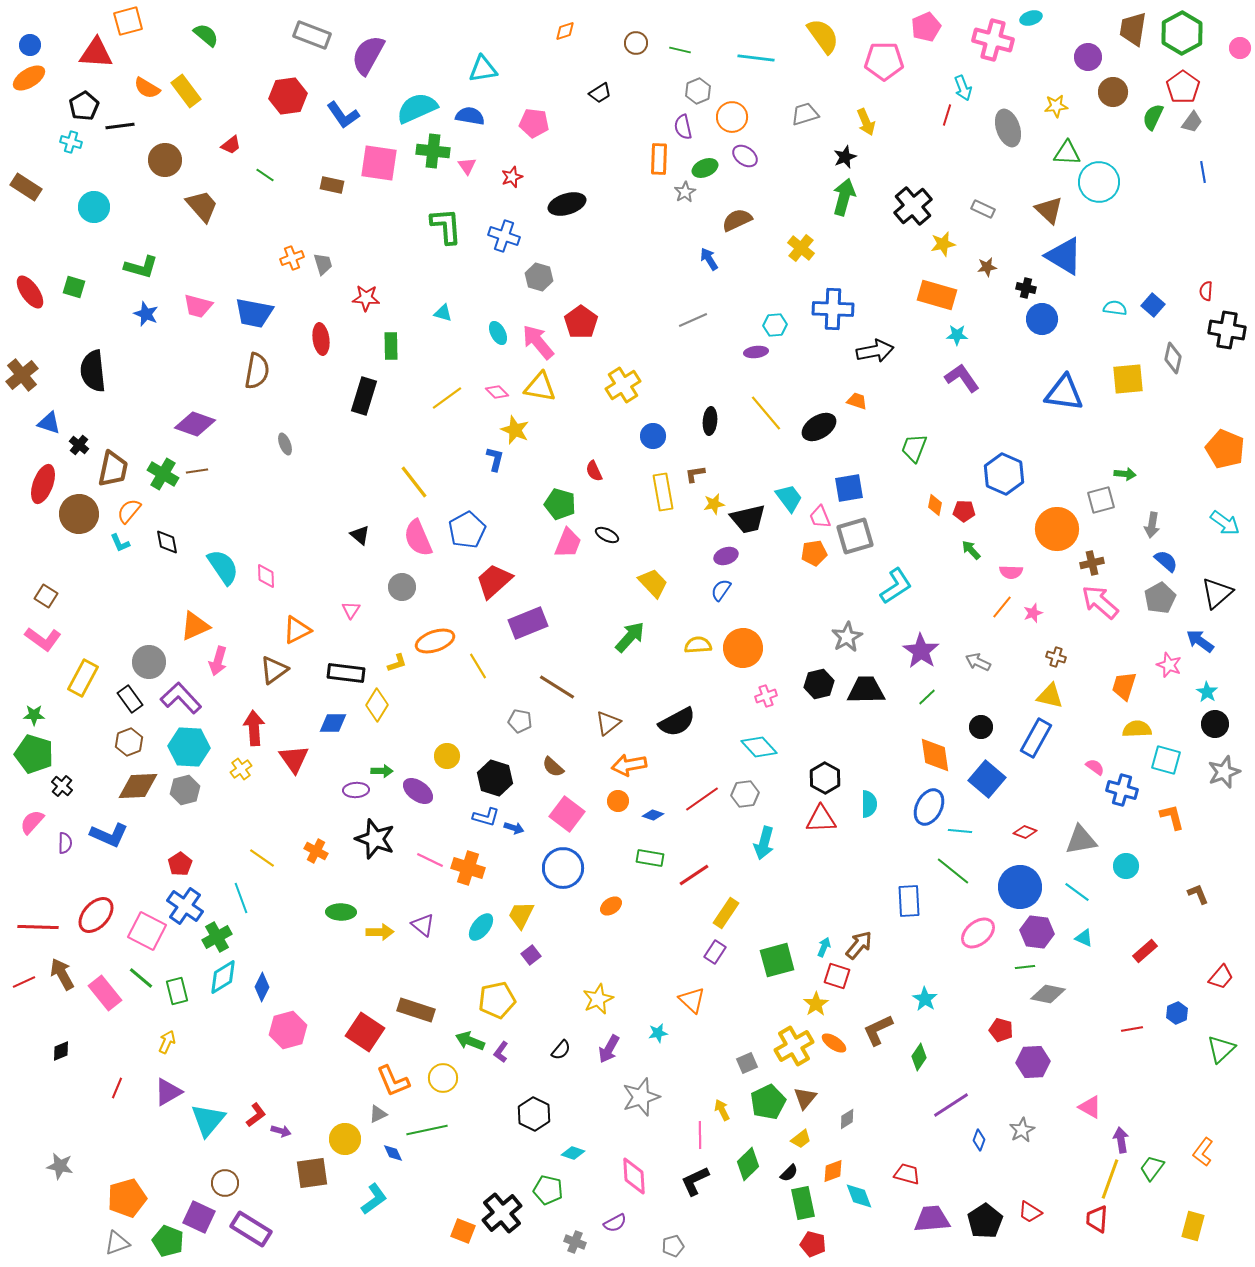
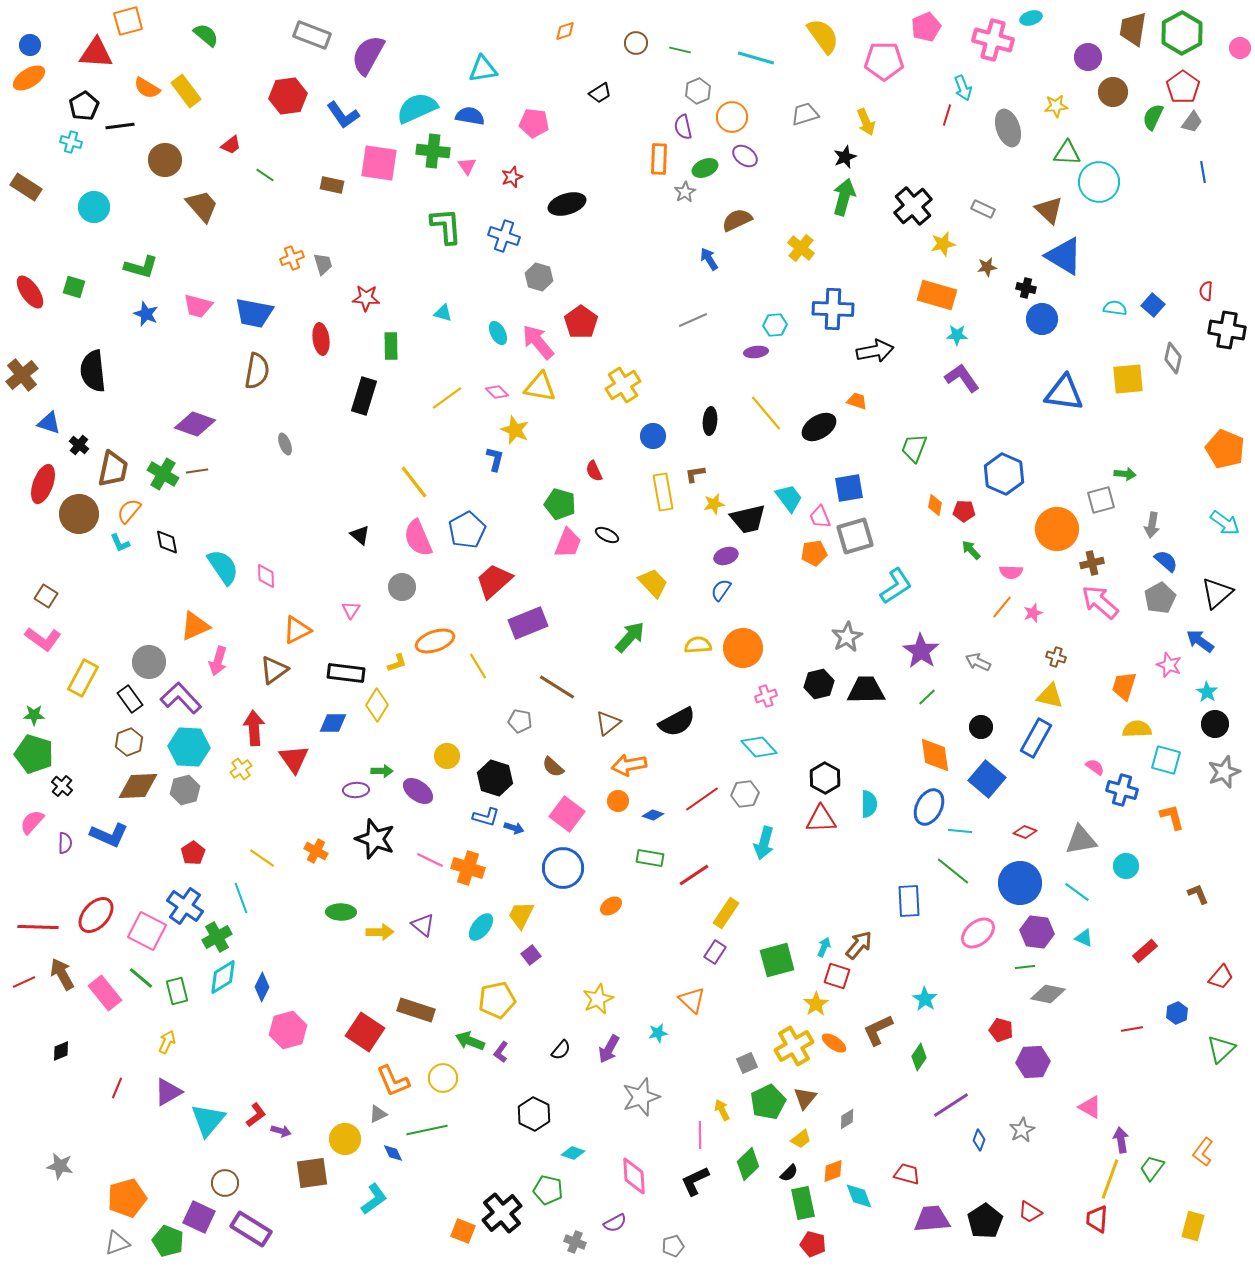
cyan line at (756, 58): rotated 9 degrees clockwise
red pentagon at (180, 864): moved 13 px right, 11 px up
blue circle at (1020, 887): moved 4 px up
